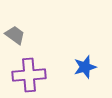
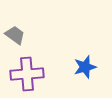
purple cross: moved 2 px left, 1 px up
